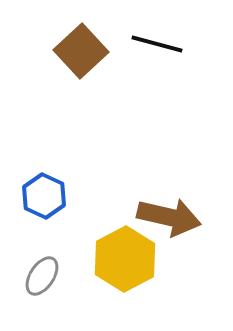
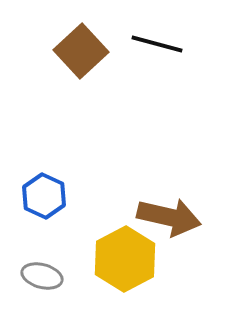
gray ellipse: rotated 72 degrees clockwise
